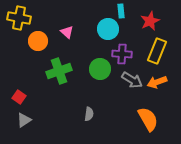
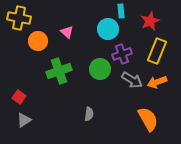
purple cross: rotated 24 degrees counterclockwise
